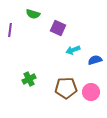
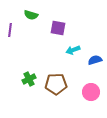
green semicircle: moved 2 px left, 1 px down
purple square: rotated 14 degrees counterclockwise
brown pentagon: moved 10 px left, 4 px up
